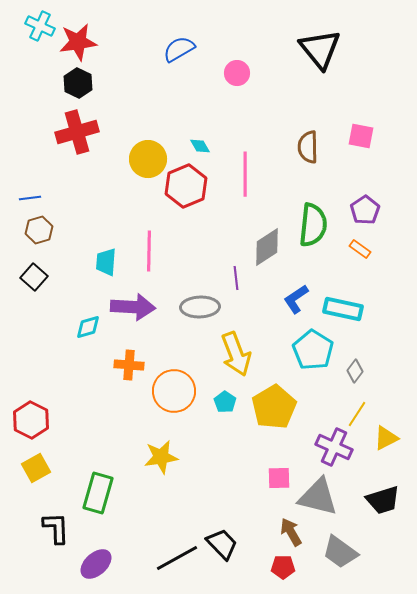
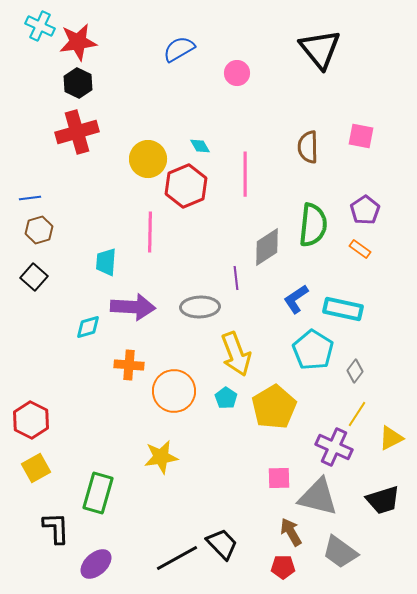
pink line at (149, 251): moved 1 px right, 19 px up
cyan pentagon at (225, 402): moved 1 px right, 4 px up
yellow triangle at (386, 438): moved 5 px right
